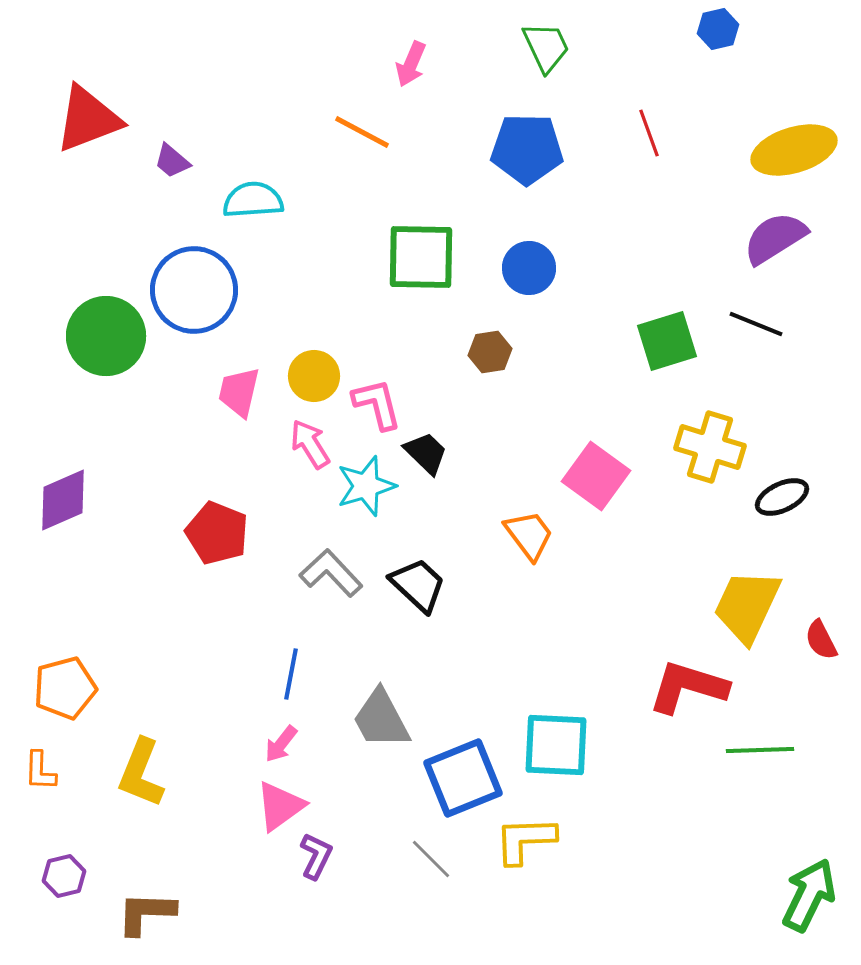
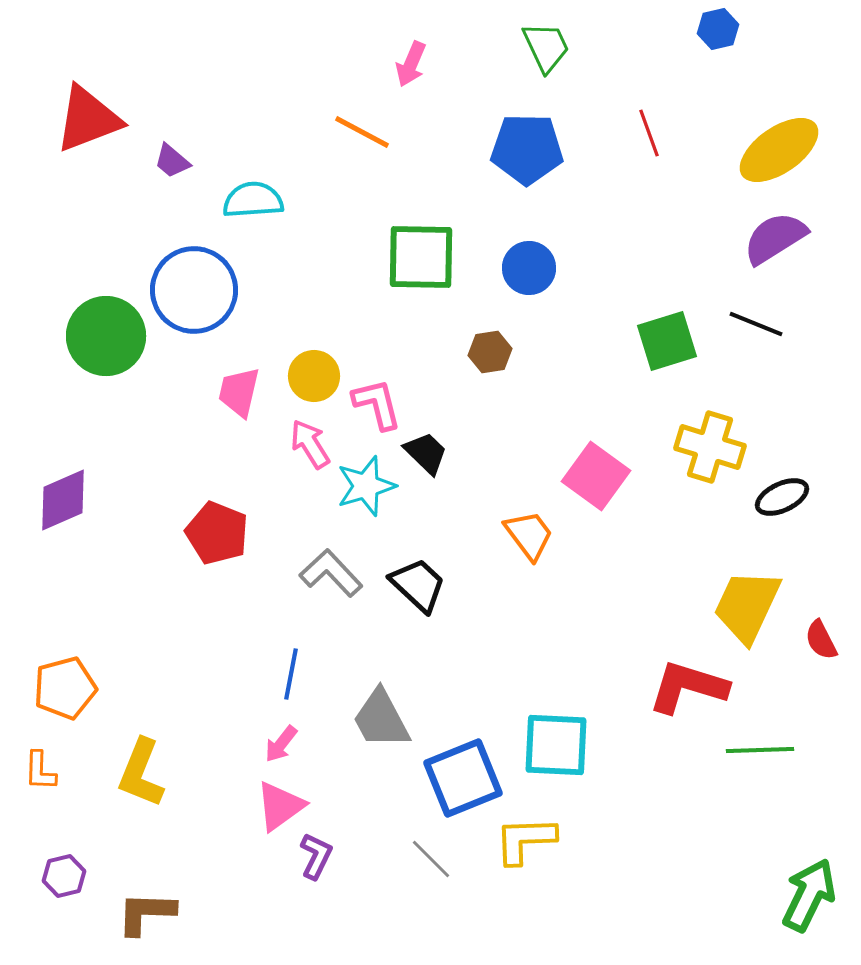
yellow ellipse at (794, 150): moved 15 px left; rotated 18 degrees counterclockwise
